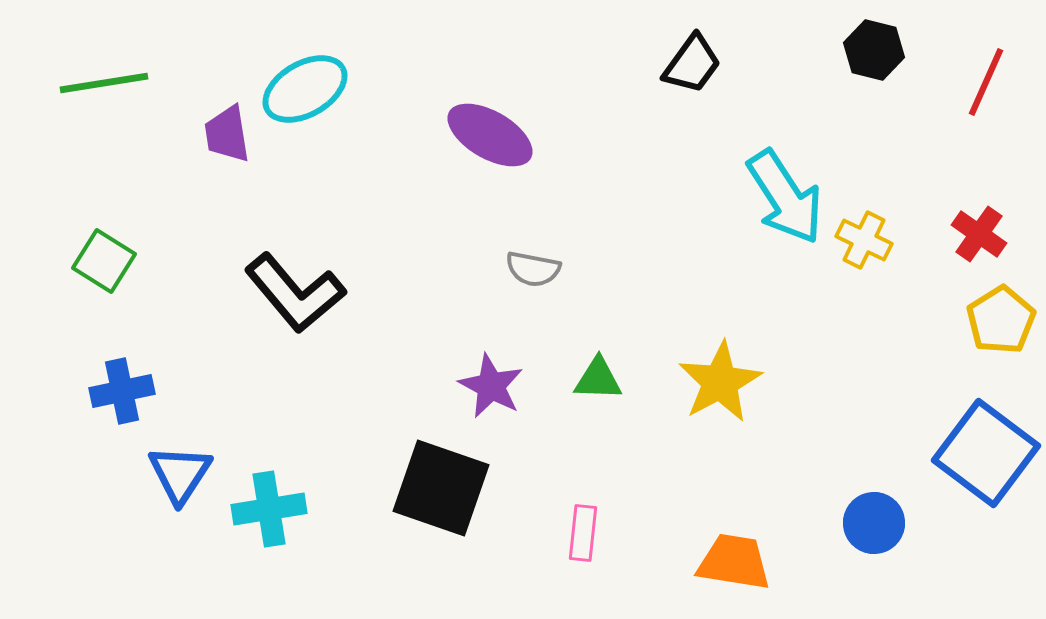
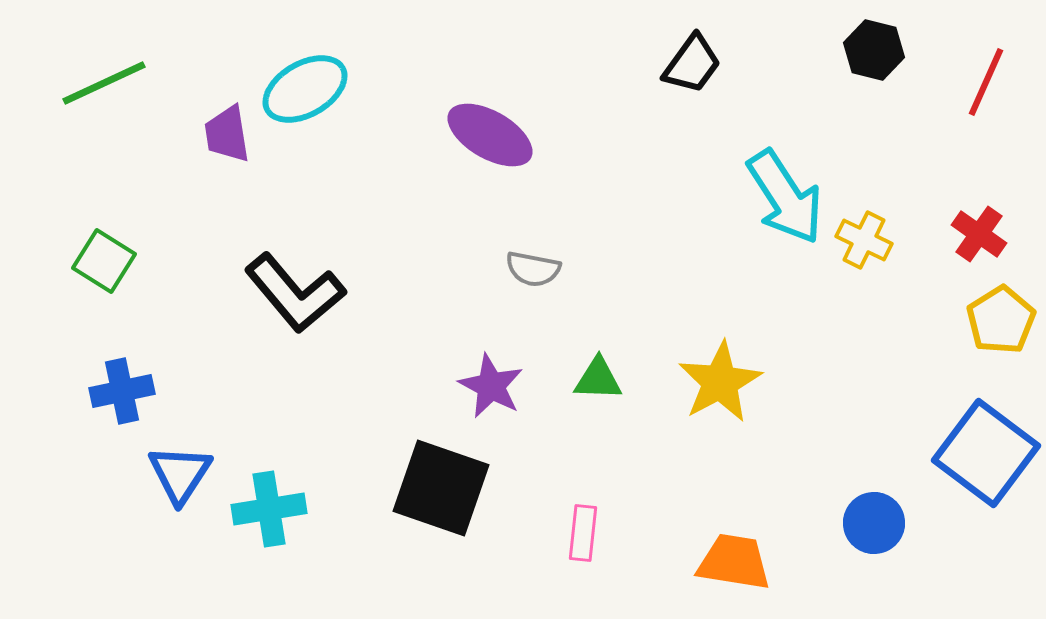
green line: rotated 16 degrees counterclockwise
